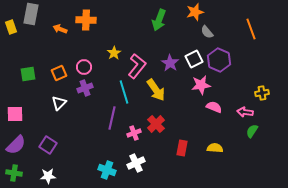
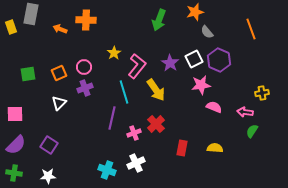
purple square: moved 1 px right
